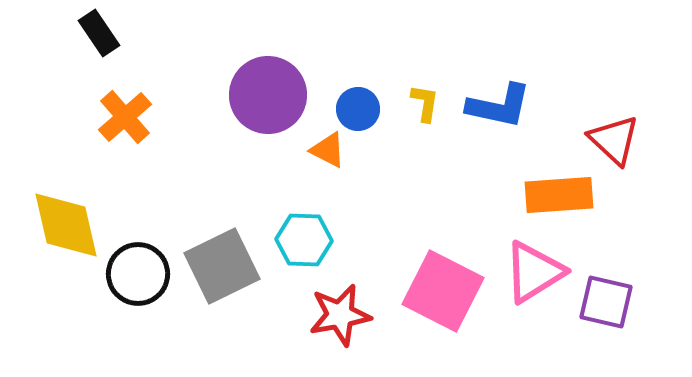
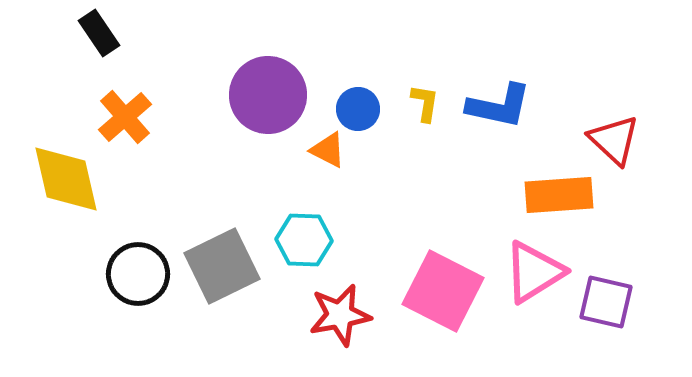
yellow diamond: moved 46 px up
